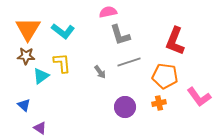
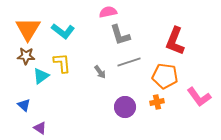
orange cross: moved 2 px left, 1 px up
